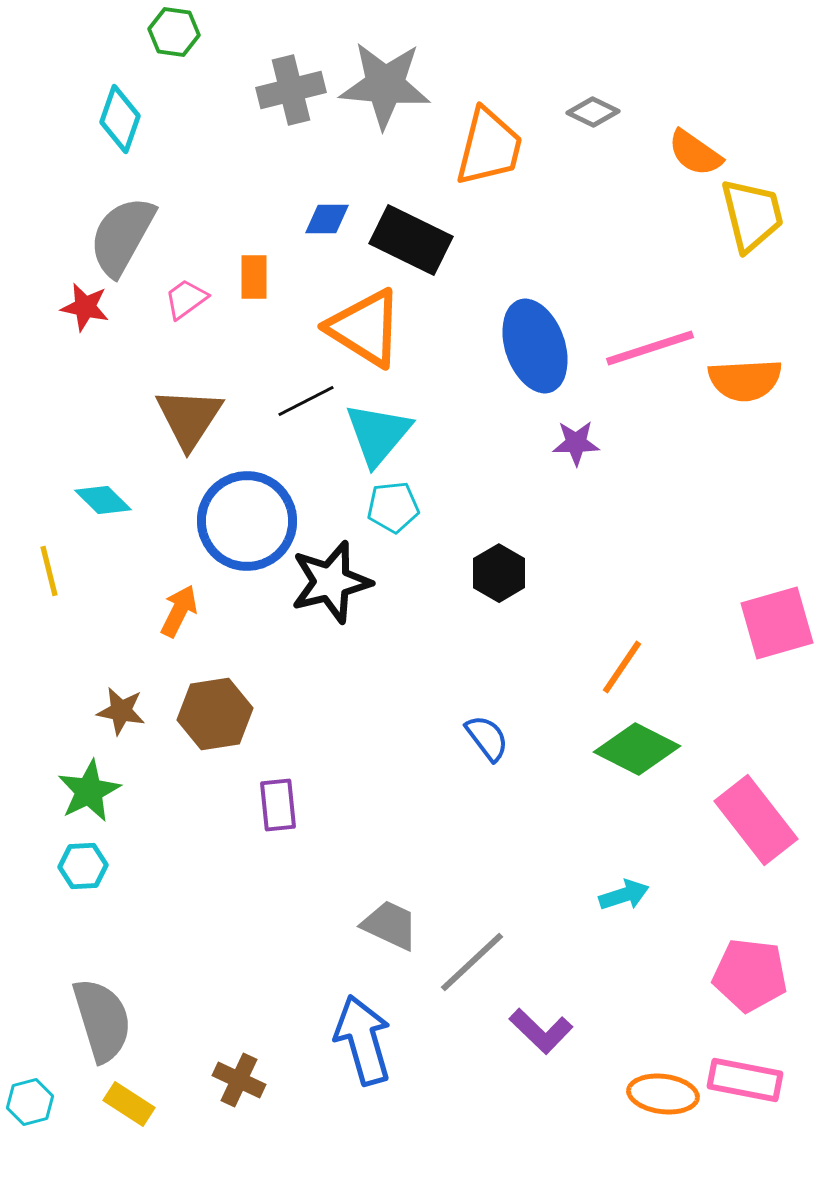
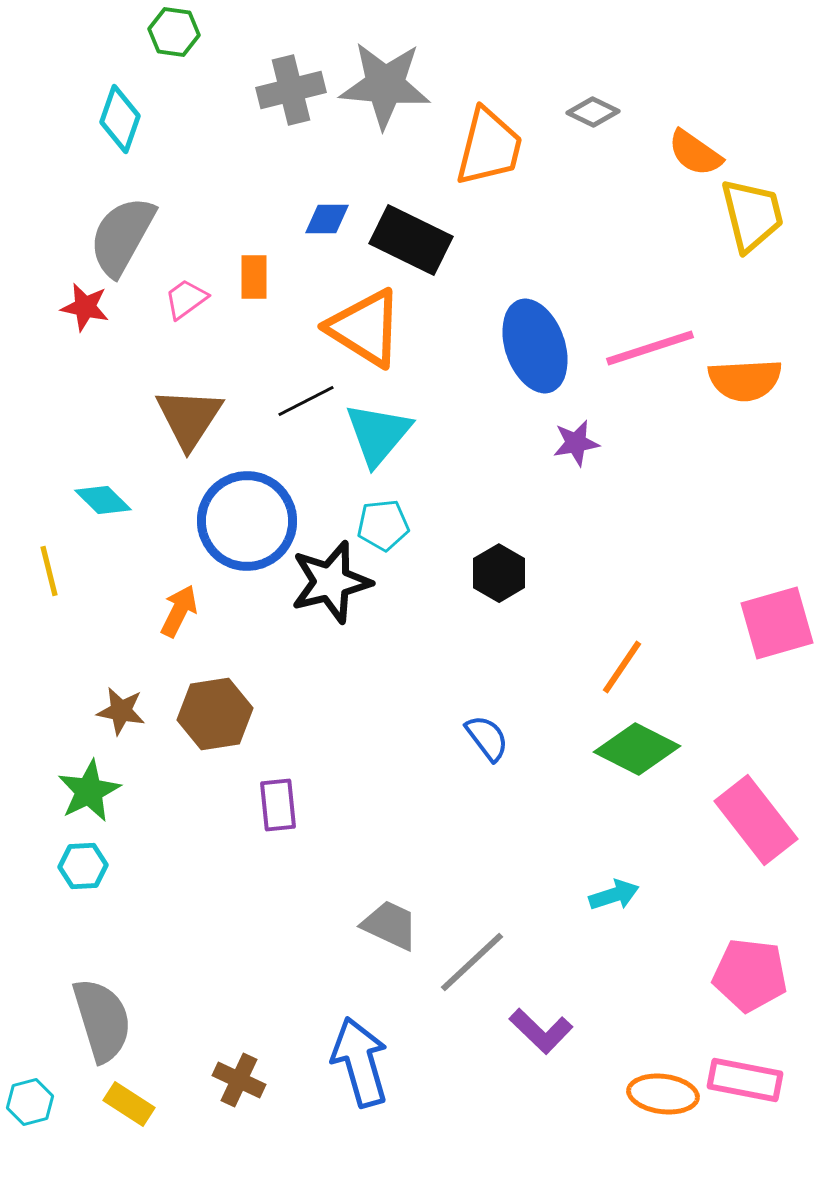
purple star at (576, 443): rotated 9 degrees counterclockwise
cyan pentagon at (393, 507): moved 10 px left, 18 px down
cyan arrow at (624, 895): moved 10 px left
blue arrow at (363, 1040): moved 3 px left, 22 px down
